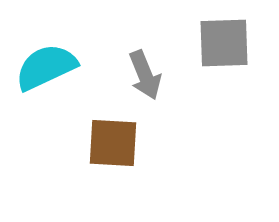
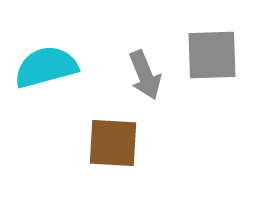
gray square: moved 12 px left, 12 px down
cyan semicircle: rotated 10 degrees clockwise
